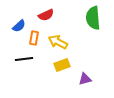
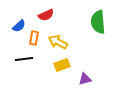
green semicircle: moved 5 px right, 4 px down
